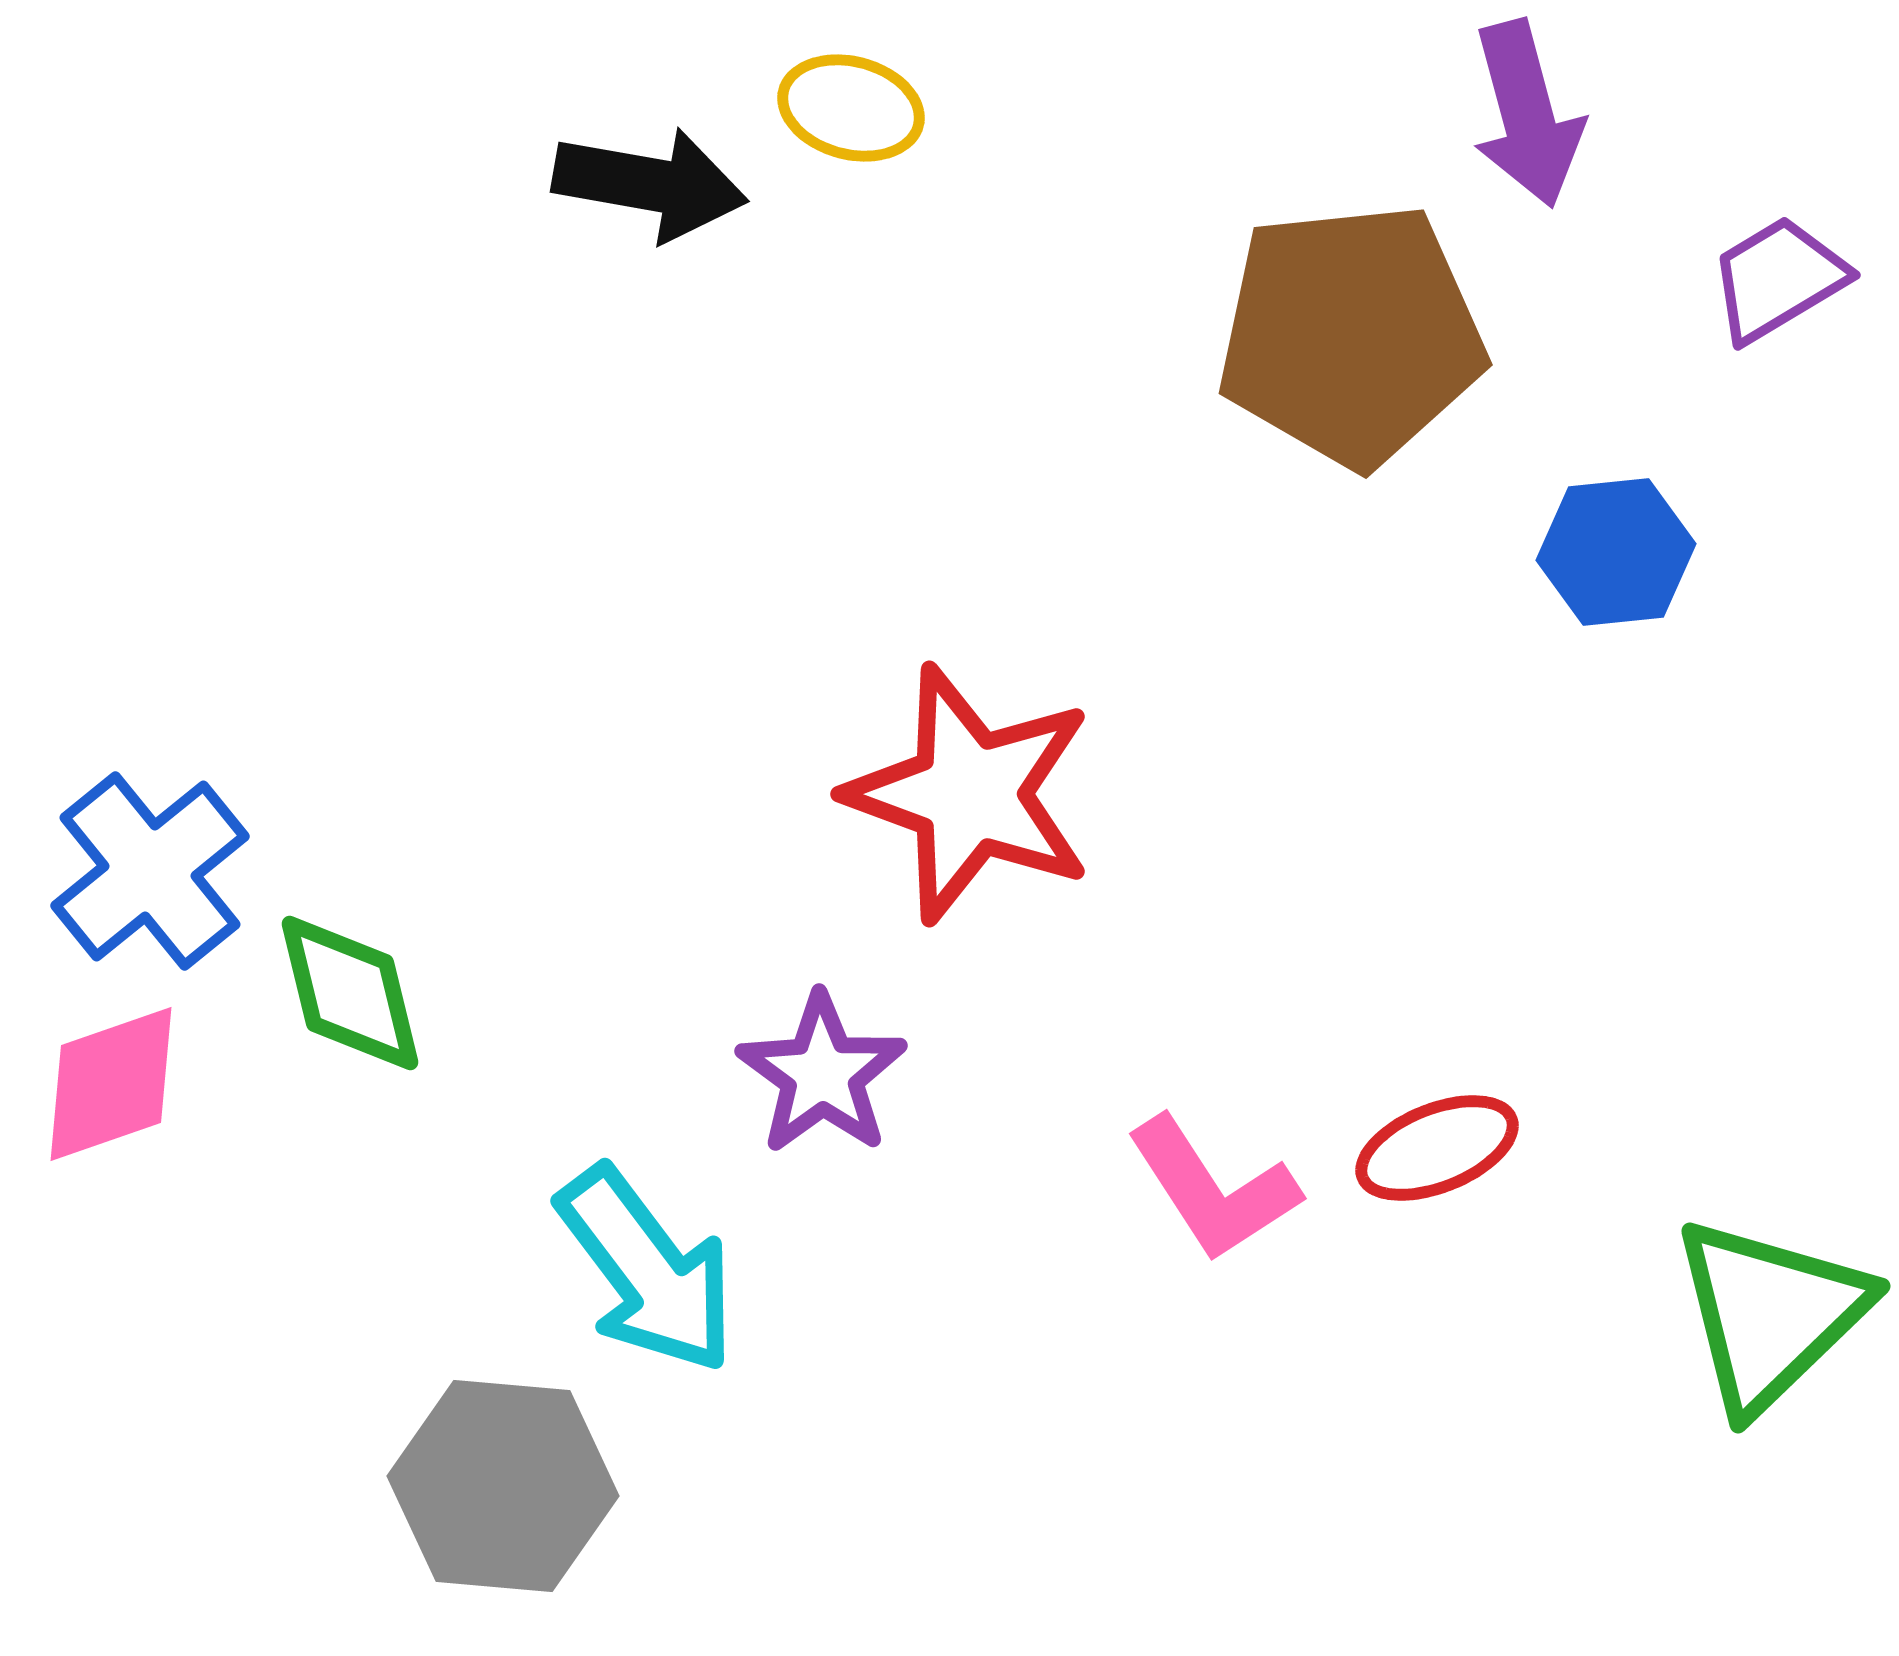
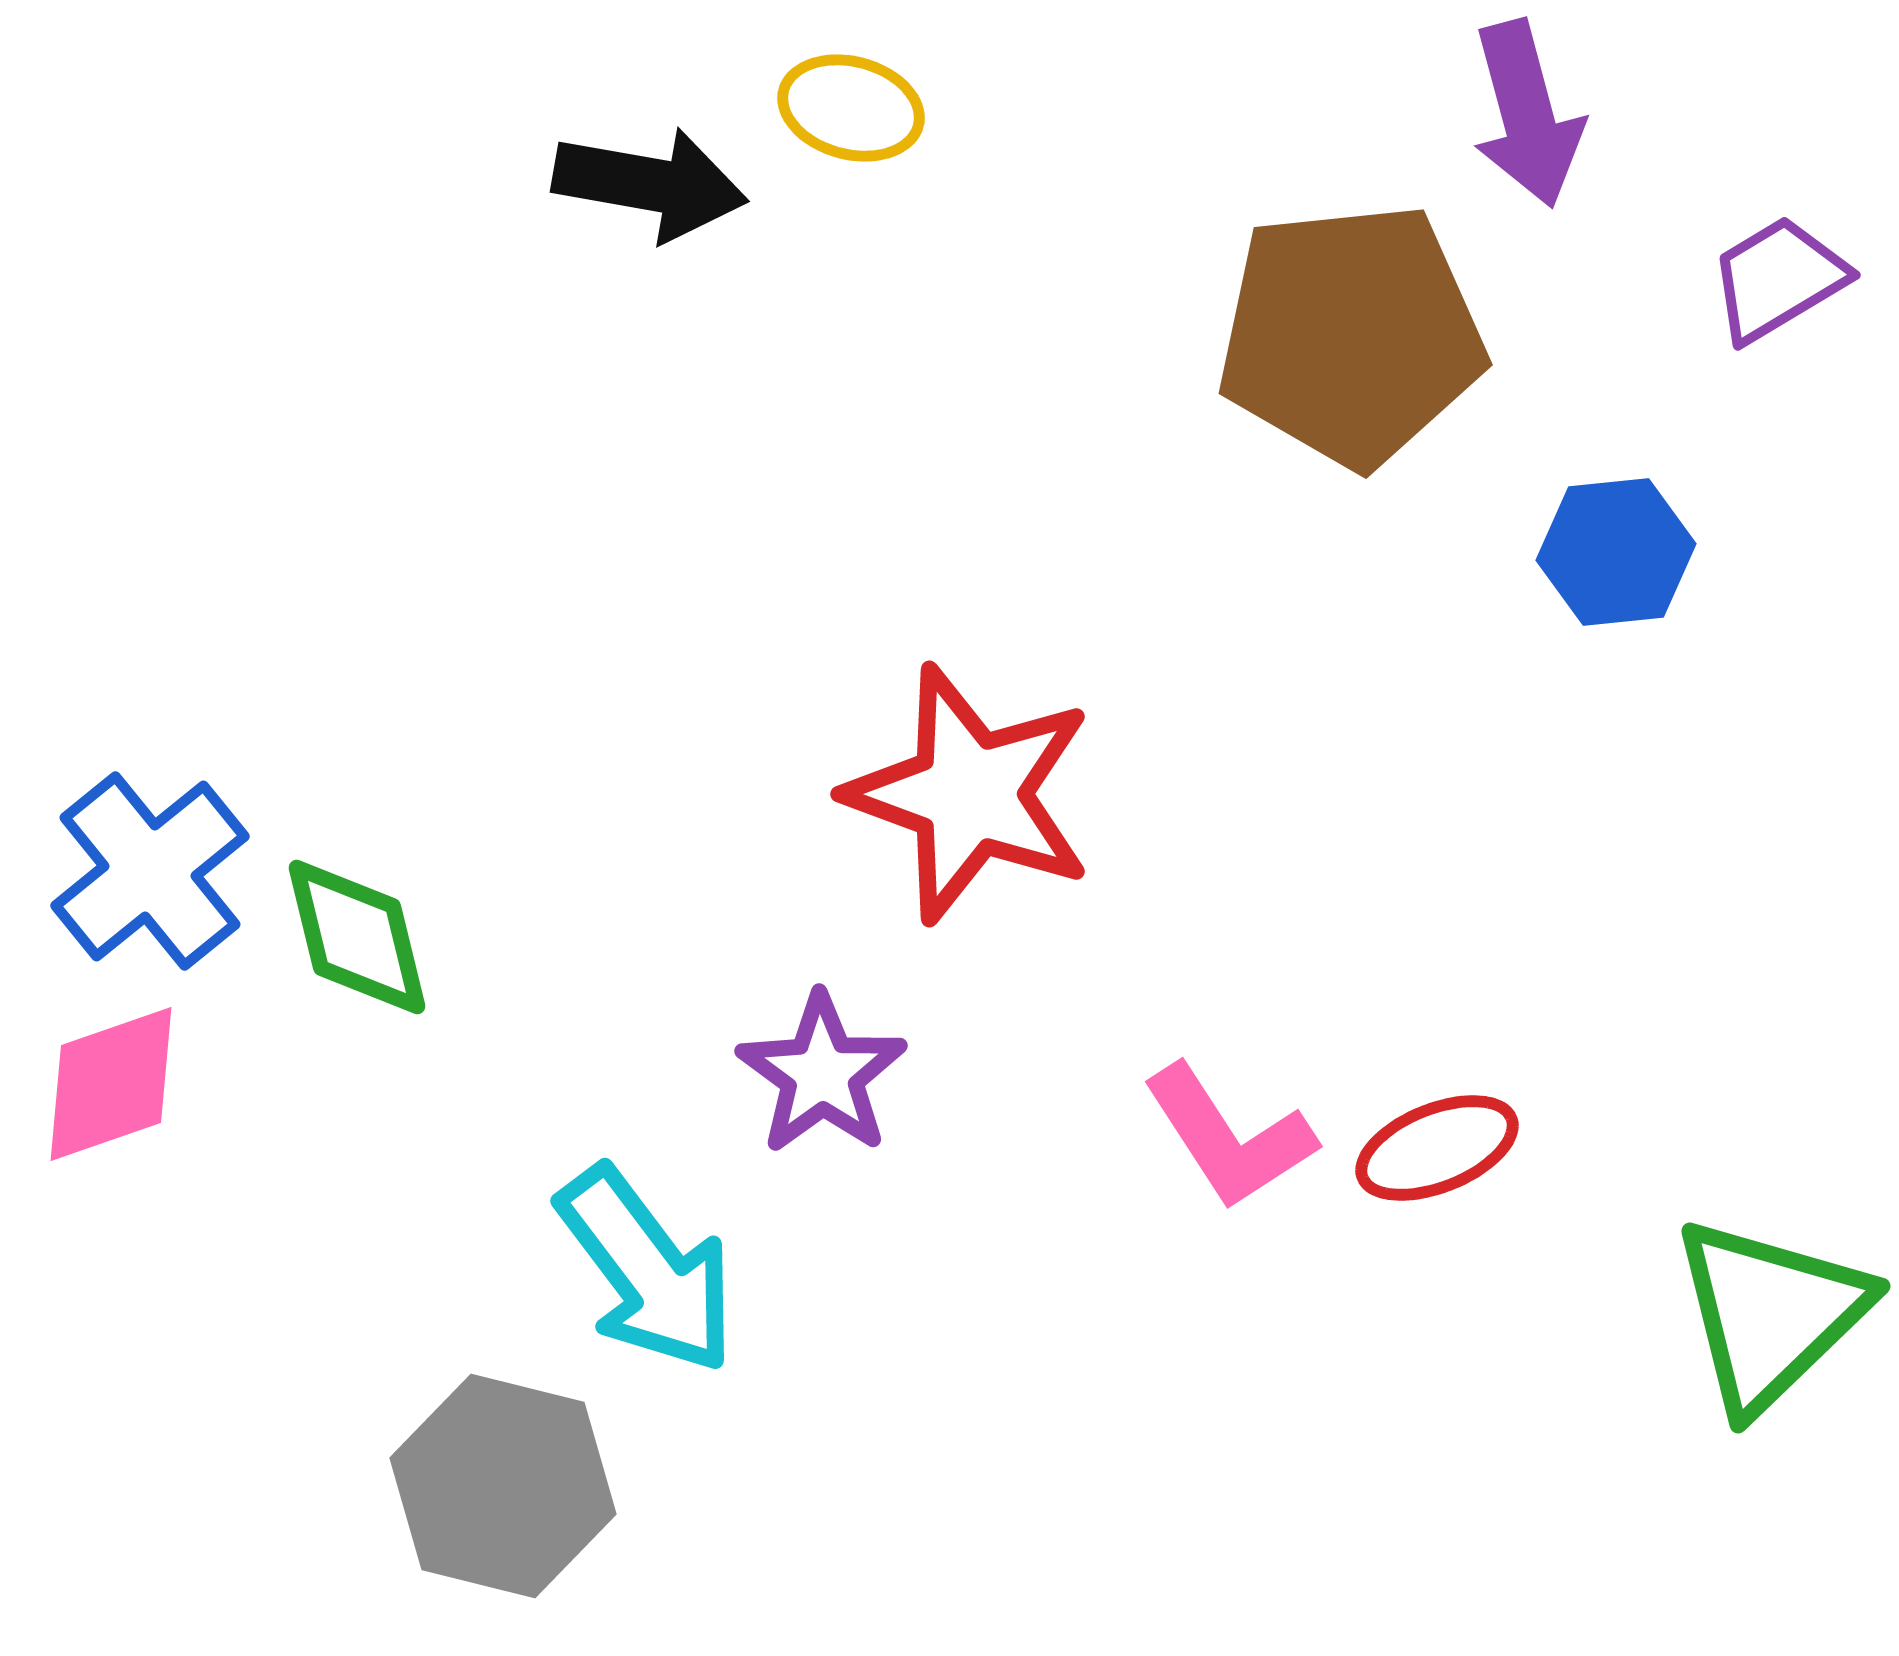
green diamond: moved 7 px right, 56 px up
pink L-shape: moved 16 px right, 52 px up
gray hexagon: rotated 9 degrees clockwise
